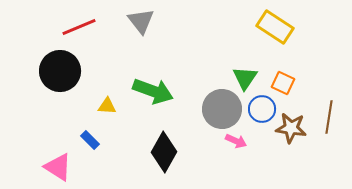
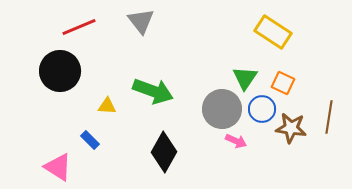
yellow rectangle: moved 2 px left, 5 px down
